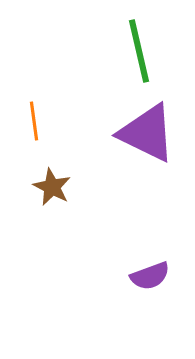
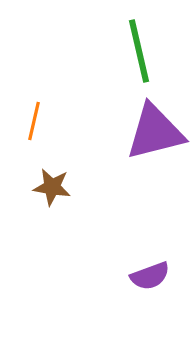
orange line: rotated 21 degrees clockwise
purple triangle: moved 8 px right, 1 px up; rotated 40 degrees counterclockwise
brown star: rotated 18 degrees counterclockwise
